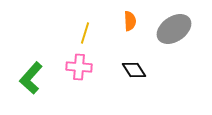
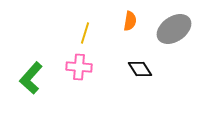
orange semicircle: rotated 12 degrees clockwise
black diamond: moved 6 px right, 1 px up
